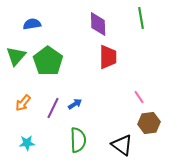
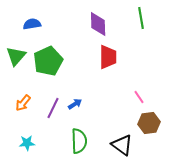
green pentagon: rotated 12 degrees clockwise
green semicircle: moved 1 px right, 1 px down
